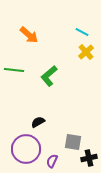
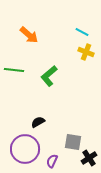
yellow cross: rotated 28 degrees counterclockwise
purple circle: moved 1 px left
black cross: rotated 21 degrees counterclockwise
